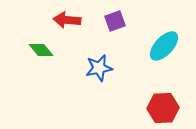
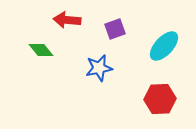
purple square: moved 8 px down
red hexagon: moved 3 px left, 9 px up
